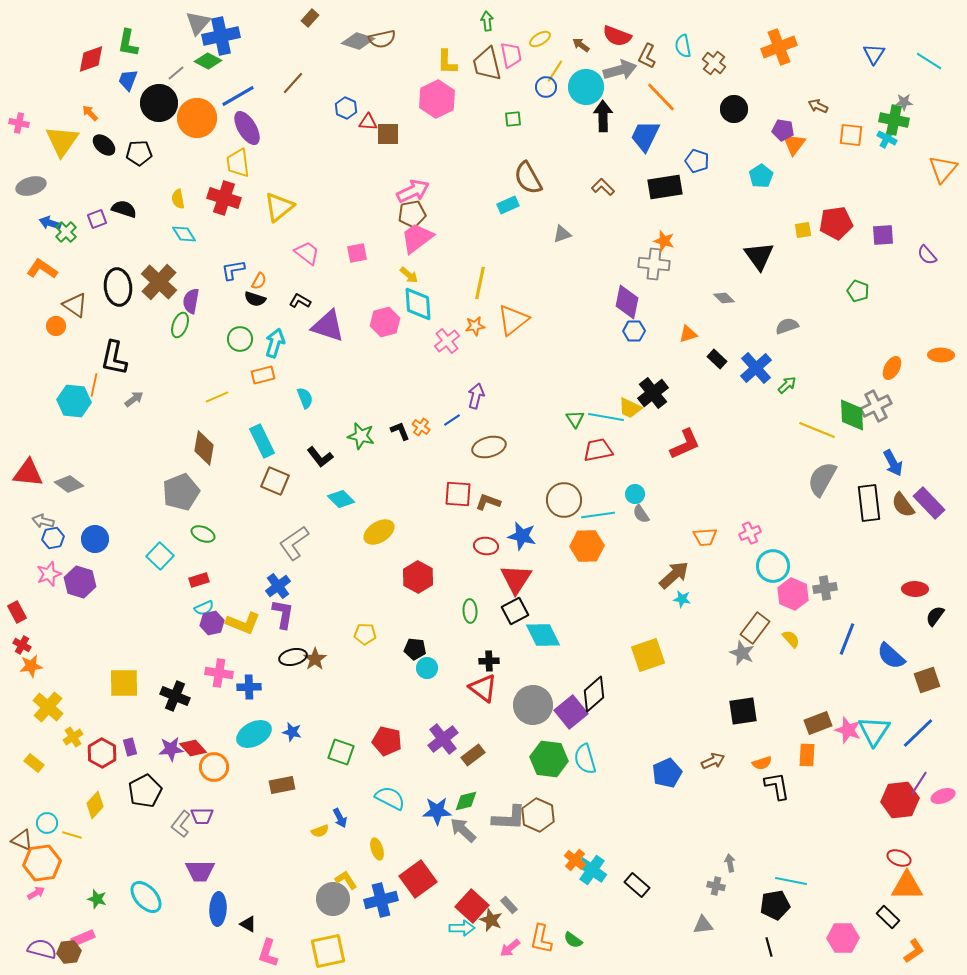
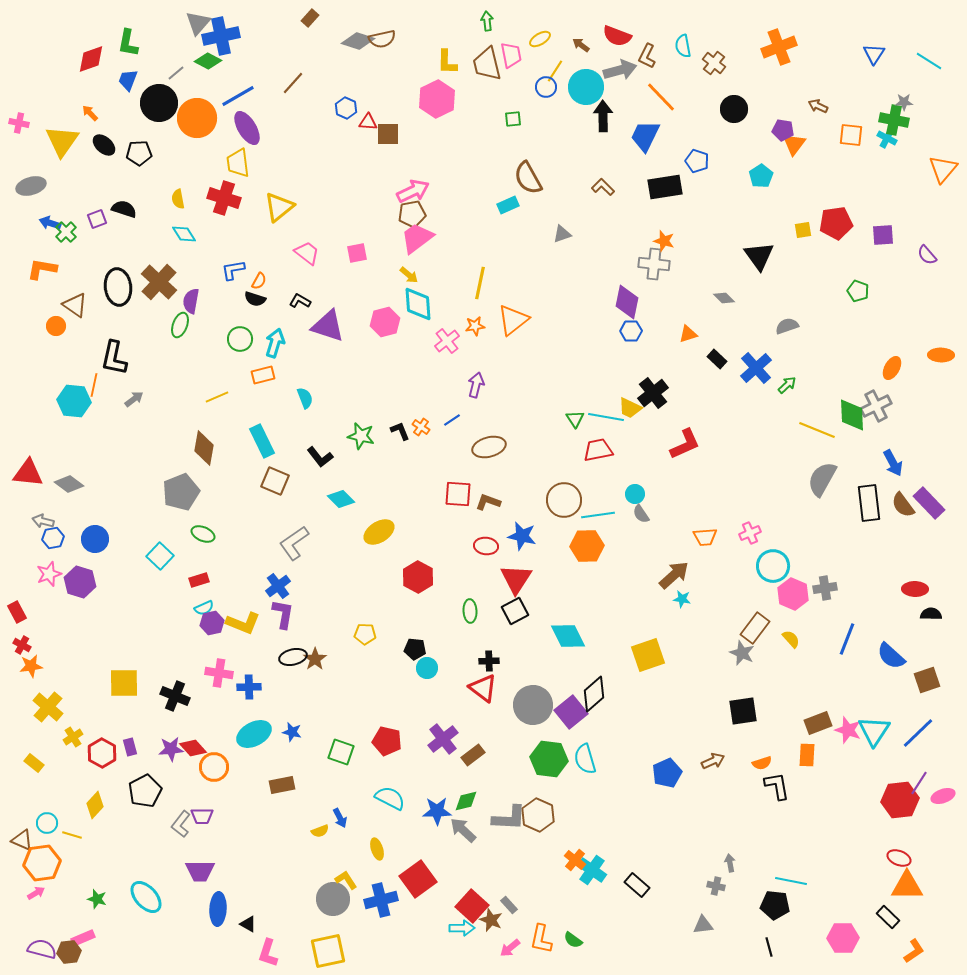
orange L-shape at (42, 269): rotated 24 degrees counterclockwise
blue hexagon at (634, 331): moved 3 px left
purple arrow at (476, 396): moved 11 px up
black semicircle at (935, 616): moved 4 px left, 2 px up; rotated 55 degrees clockwise
cyan diamond at (543, 635): moved 25 px right, 1 px down
black pentagon at (775, 905): rotated 16 degrees clockwise
